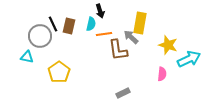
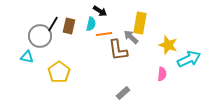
black arrow: rotated 40 degrees counterclockwise
black line: rotated 56 degrees clockwise
gray rectangle: rotated 16 degrees counterclockwise
